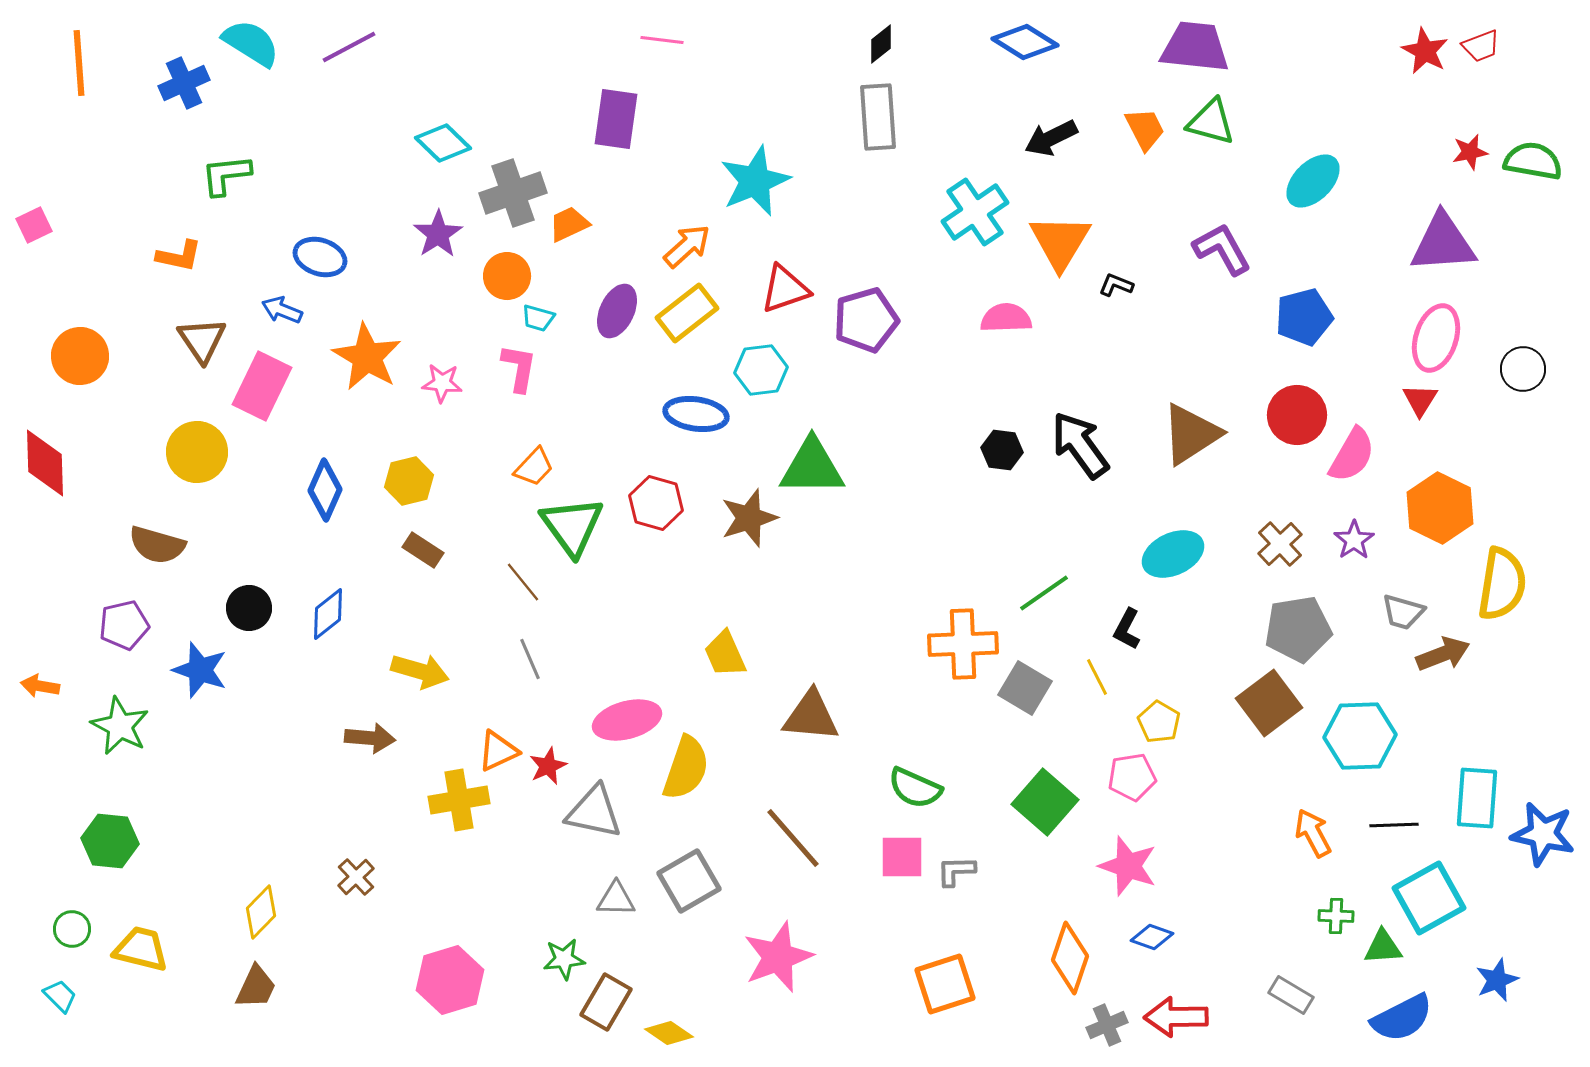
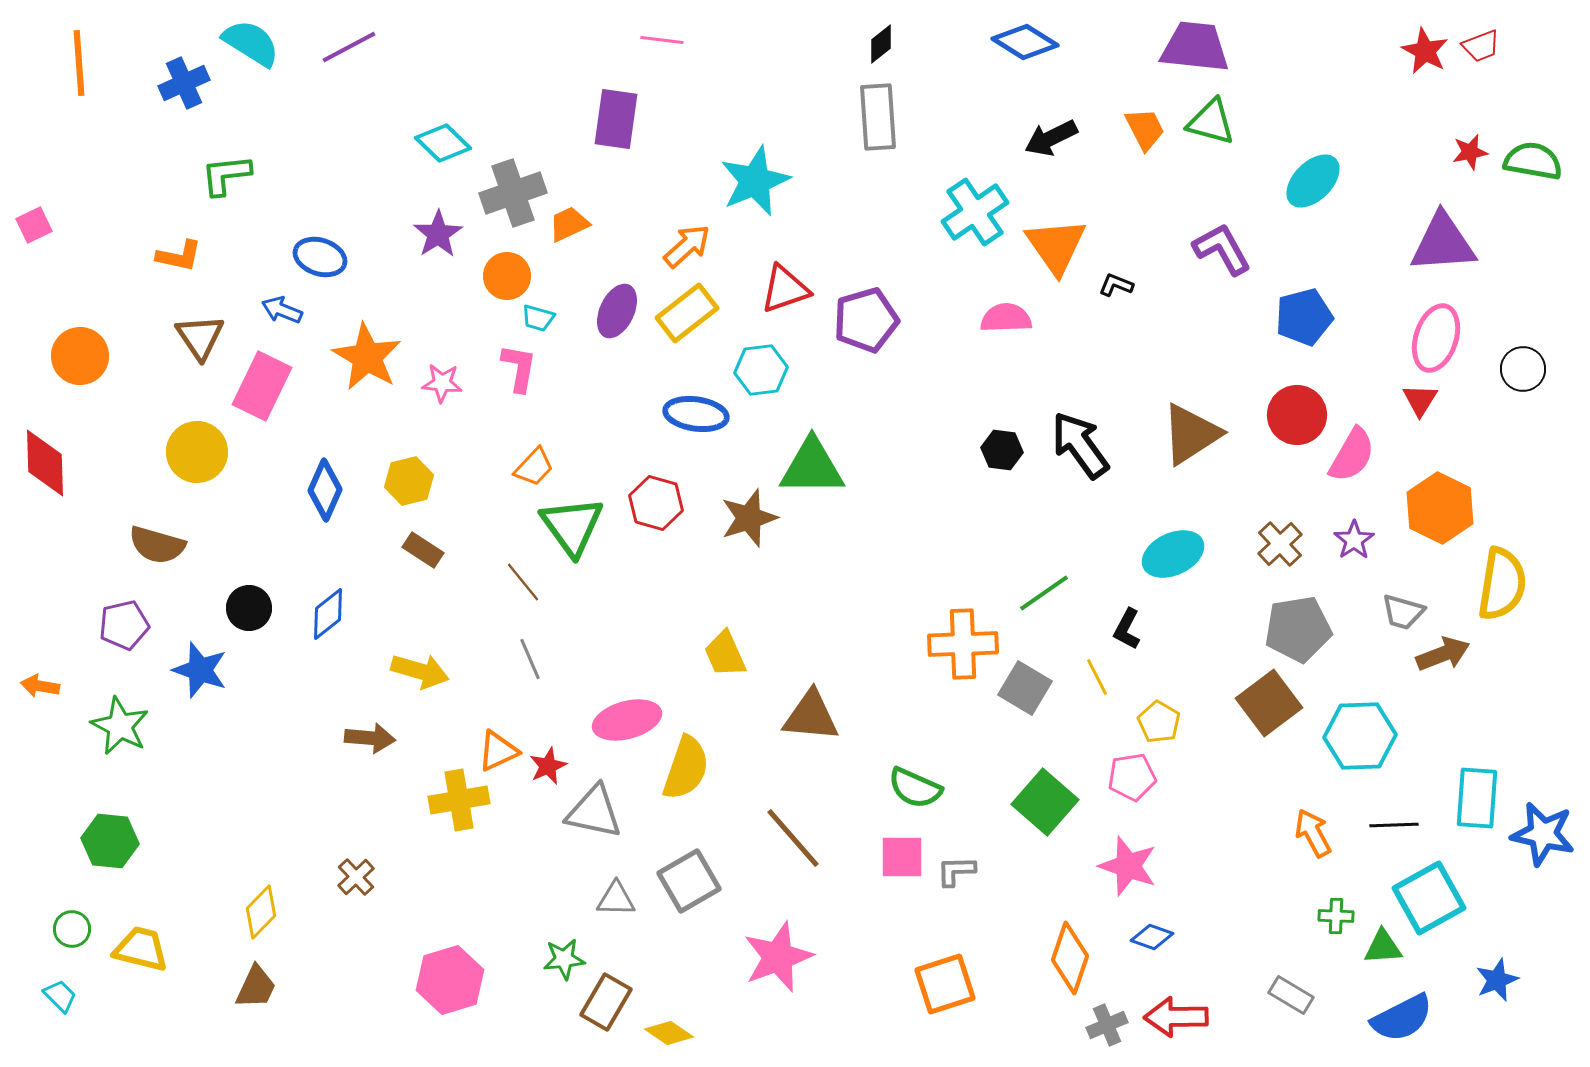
orange triangle at (1060, 242): moved 4 px left, 4 px down; rotated 6 degrees counterclockwise
brown triangle at (202, 340): moved 2 px left, 3 px up
